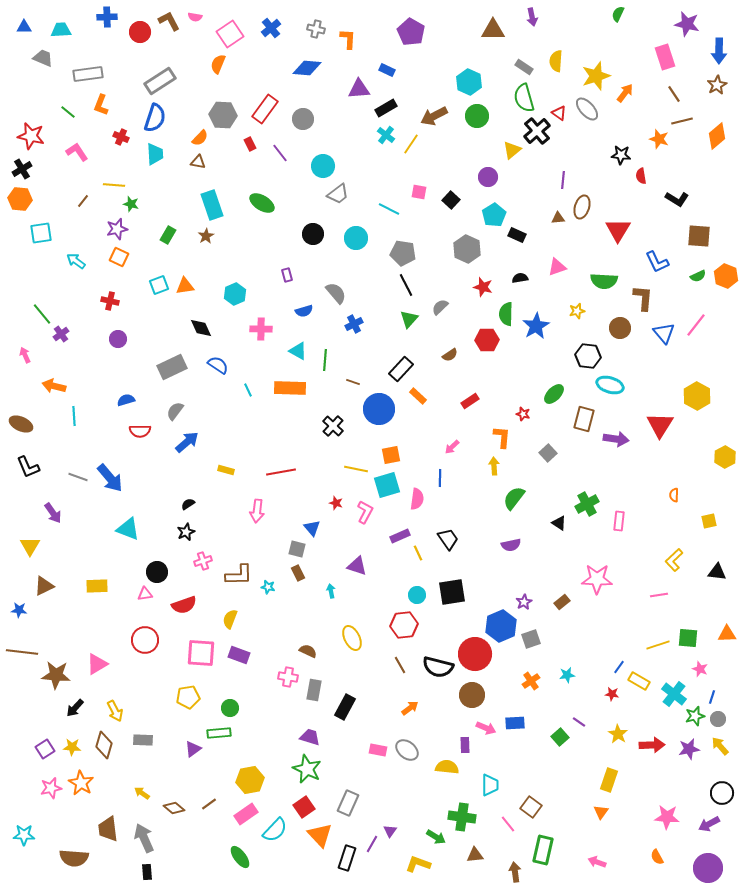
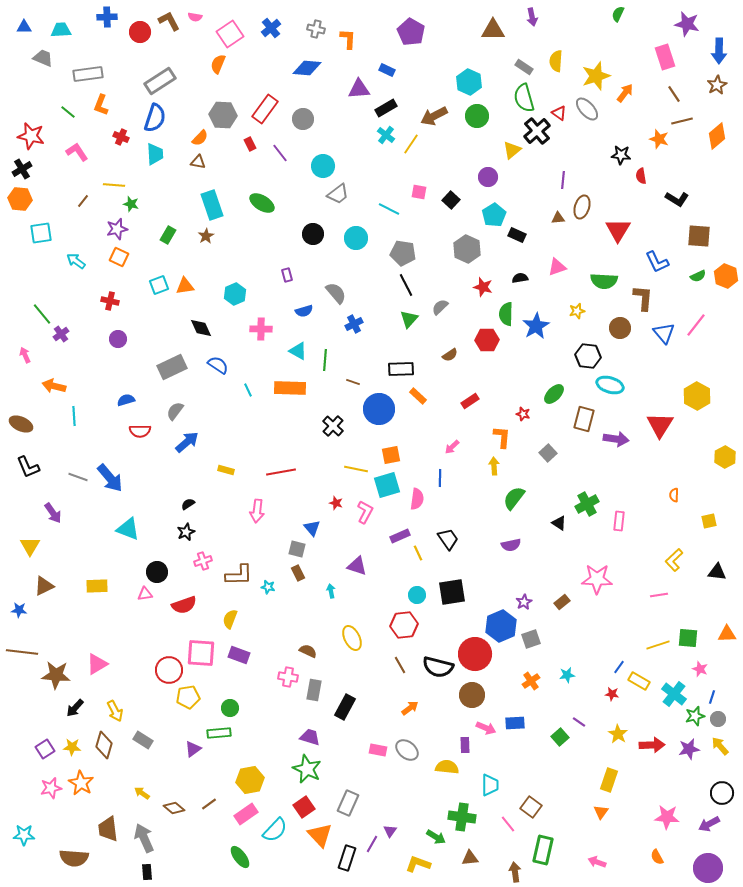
black rectangle at (401, 369): rotated 45 degrees clockwise
red circle at (145, 640): moved 24 px right, 30 px down
gray rectangle at (143, 740): rotated 30 degrees clockwise
brown triangle at (475, 855): moved 5 px left, 3 px down
